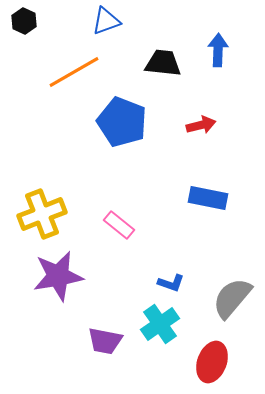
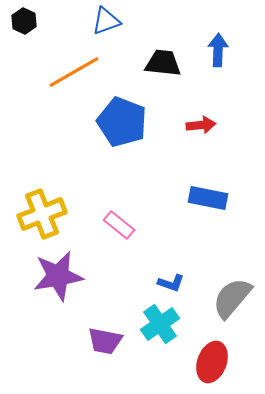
red arrow: rotated 8 degrees clockwise
